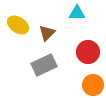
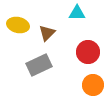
yellow ellipse: rotated 20 degrees counterclockwise
gray rectangle: moved 5 px left
